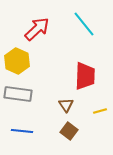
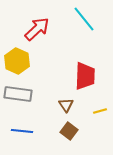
cyan line: moved 5 px up
